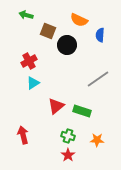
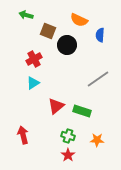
red cross: moved 5 px right, 2 px up
